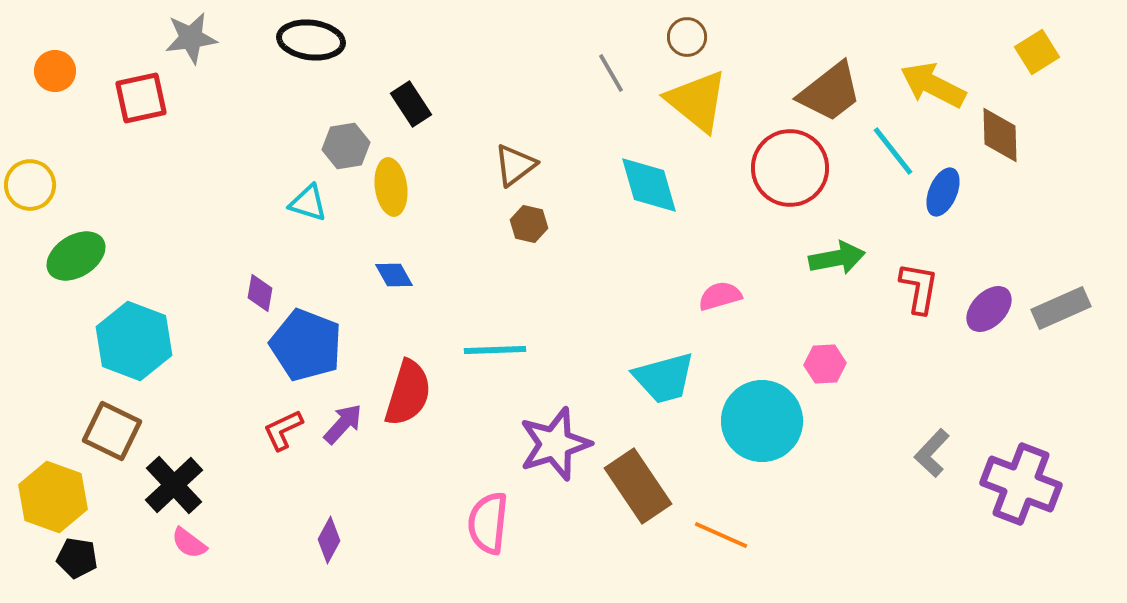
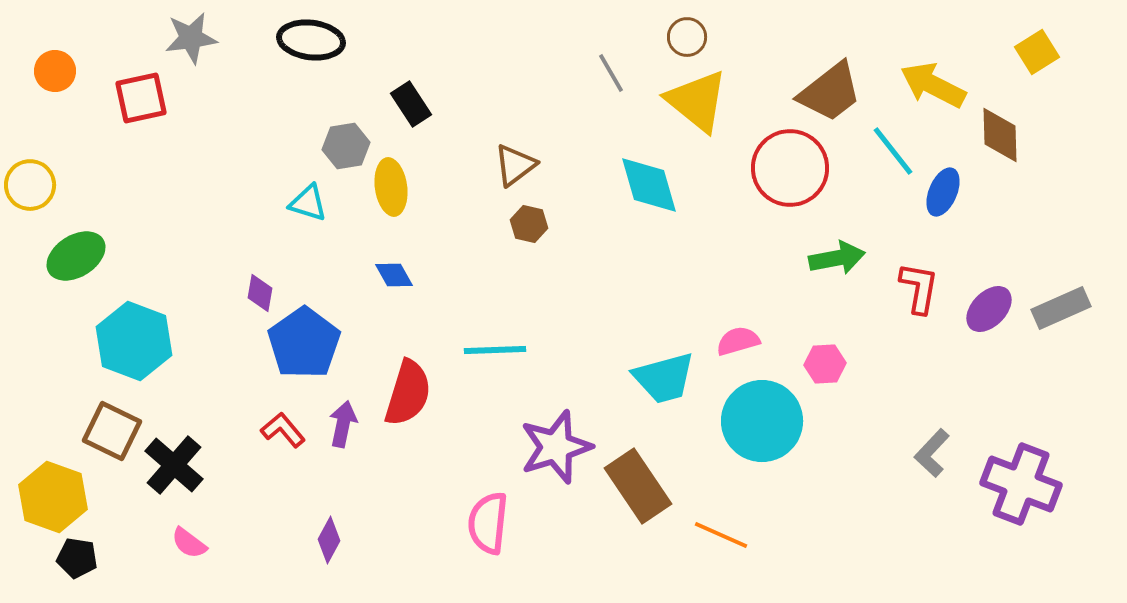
pink semicircle at (720, 296): moved 18 px right, 45 px down
blue pentagon at (306, 345): moved 2 px left, 2 px up; rotated 16 degrees clockwise
purple arrow at (343, 424): rotated 30 degrees counterclockwise
red L-shape at (283, 430): rotated 75 degrees clockwise
purple star at (555, 444): moved 1 px right, 3 px down
black cross at (174, 485): moved 20 px up; rotated 6 degrees counterclockwise
